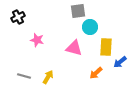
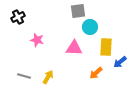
pink triangle: rotated 12 degrees counterclockwise
